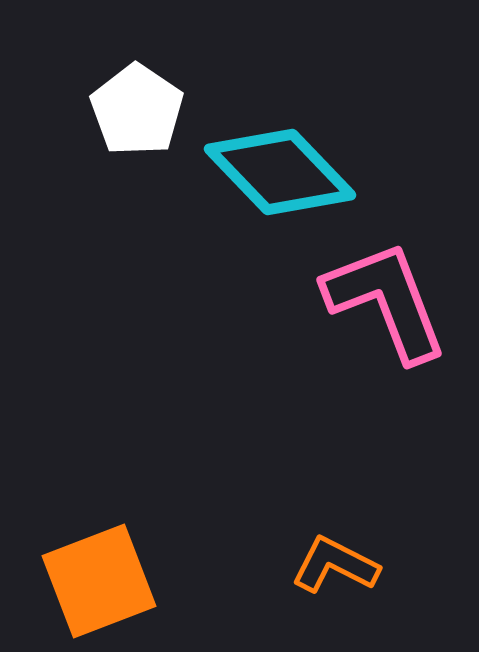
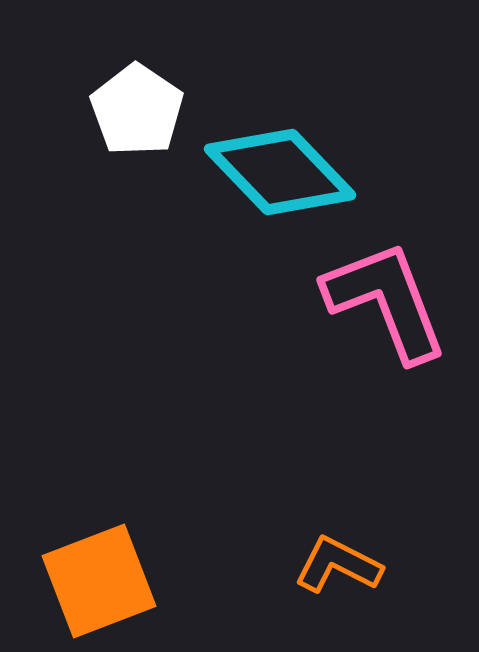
orange L-shape: moved 3 px right
